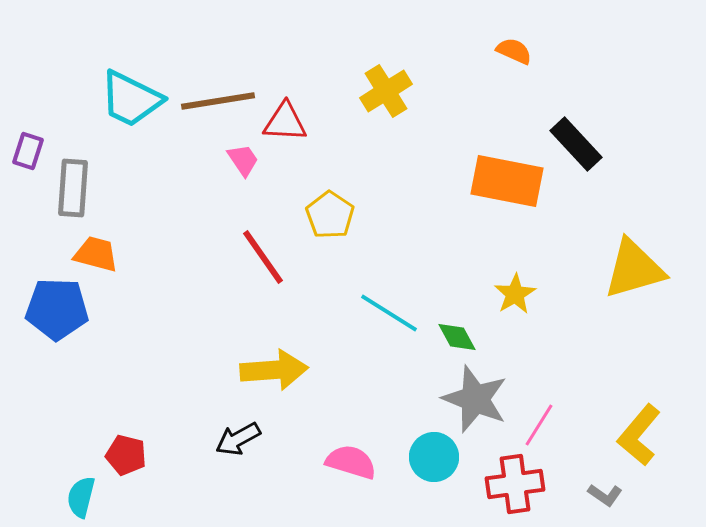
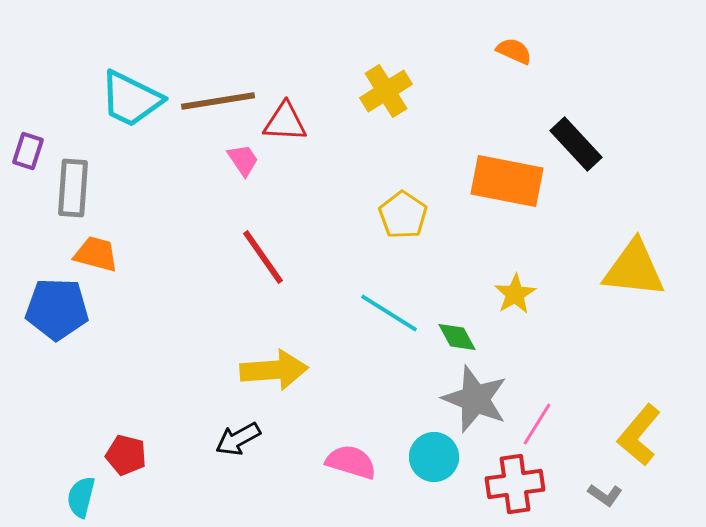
yellow pentagon: moved 73 px right
yellow triangle: rotated 22 degrees clockwise
pink line: moved 2 px left, 1 px up
